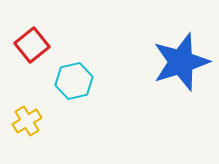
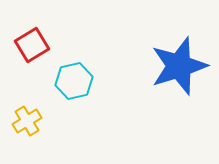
red square: rotated 8 degrees clockwise
blue star: moved 2 px left, 4 px down
